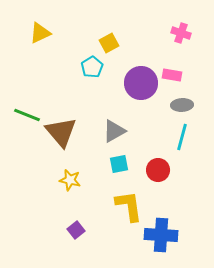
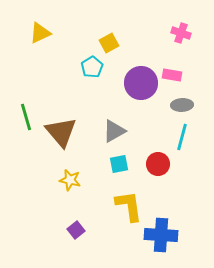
green line: moved 1 px left, 2 px down; rotated 52 degrees clockwise
red circle: moved 6 px up
